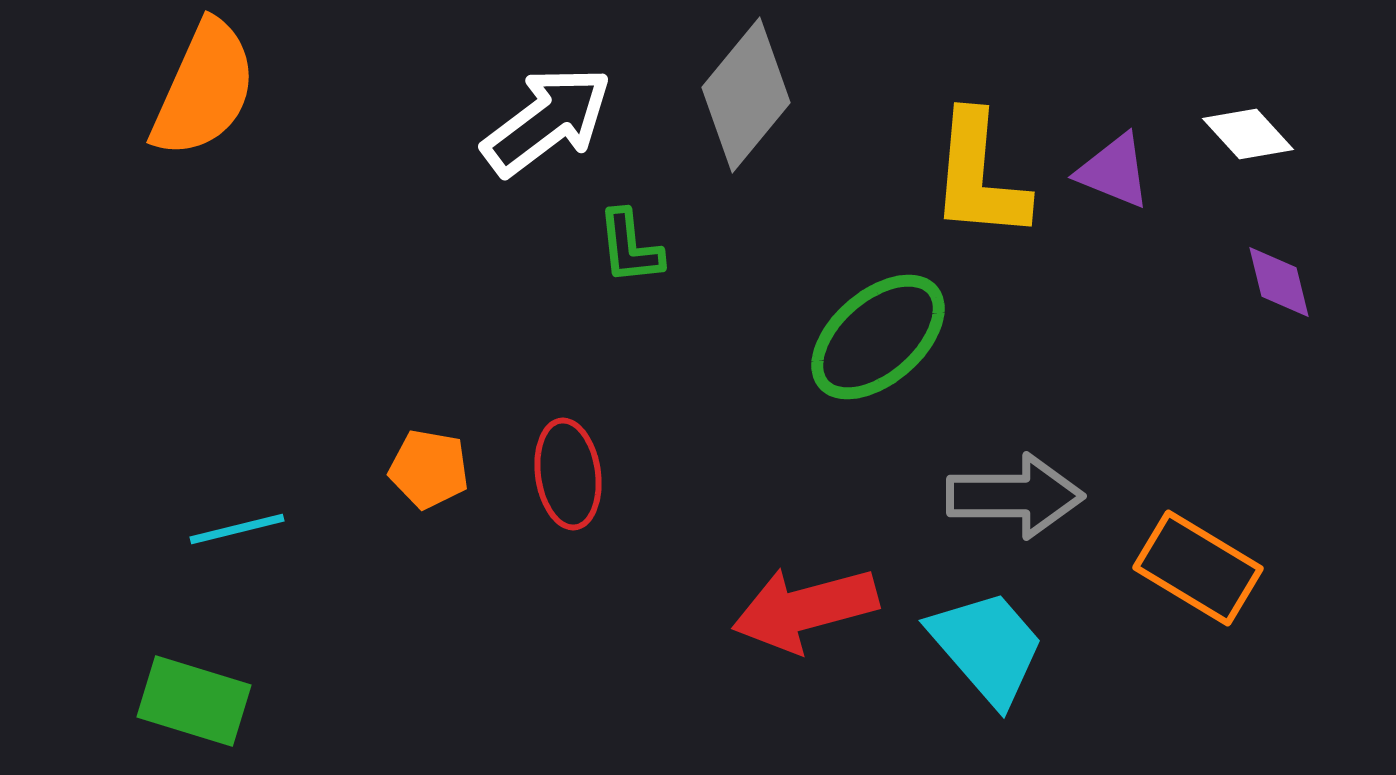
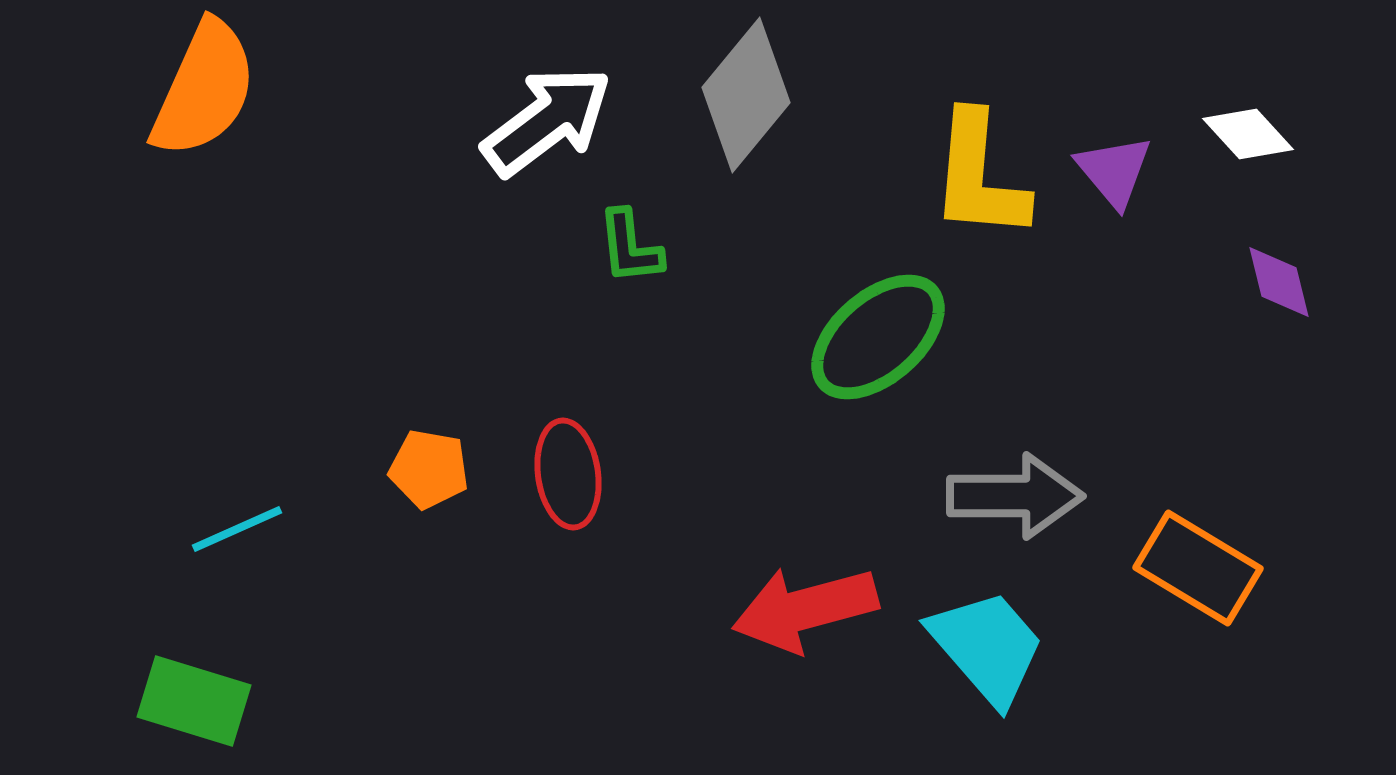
purple triangle: rotated 28 degrees clockwise
cyan line: rotated 10 degrees counterclockwise
